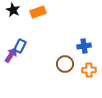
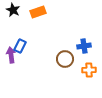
purple arrow: rotated 42 degrees counterclockwise
brown circle: moved 5 px up
